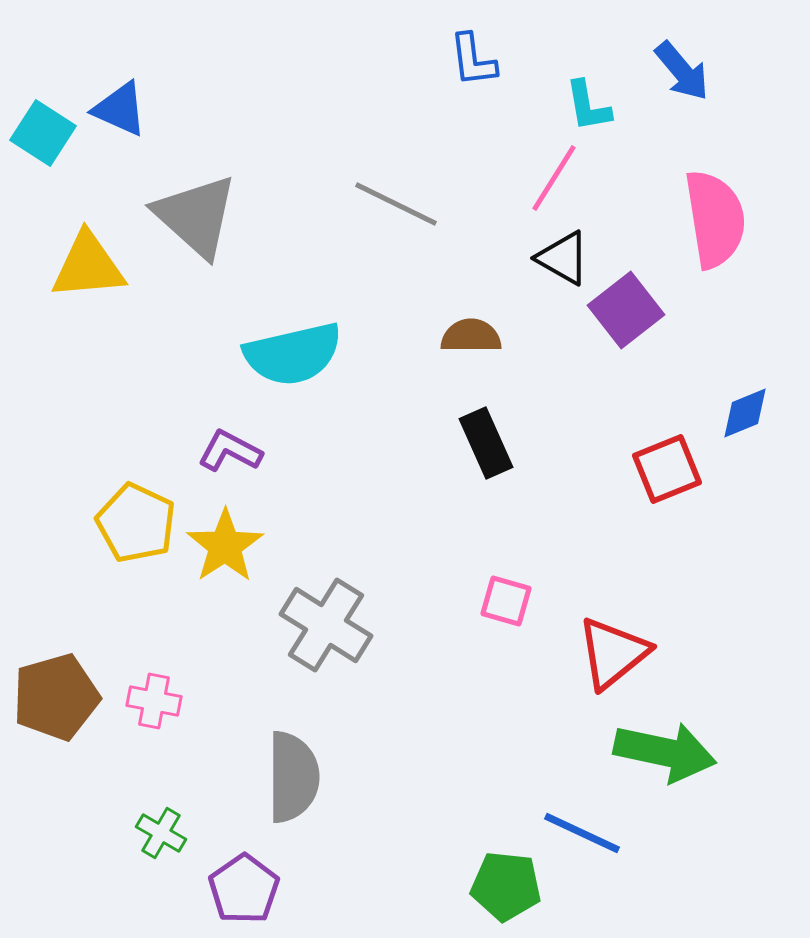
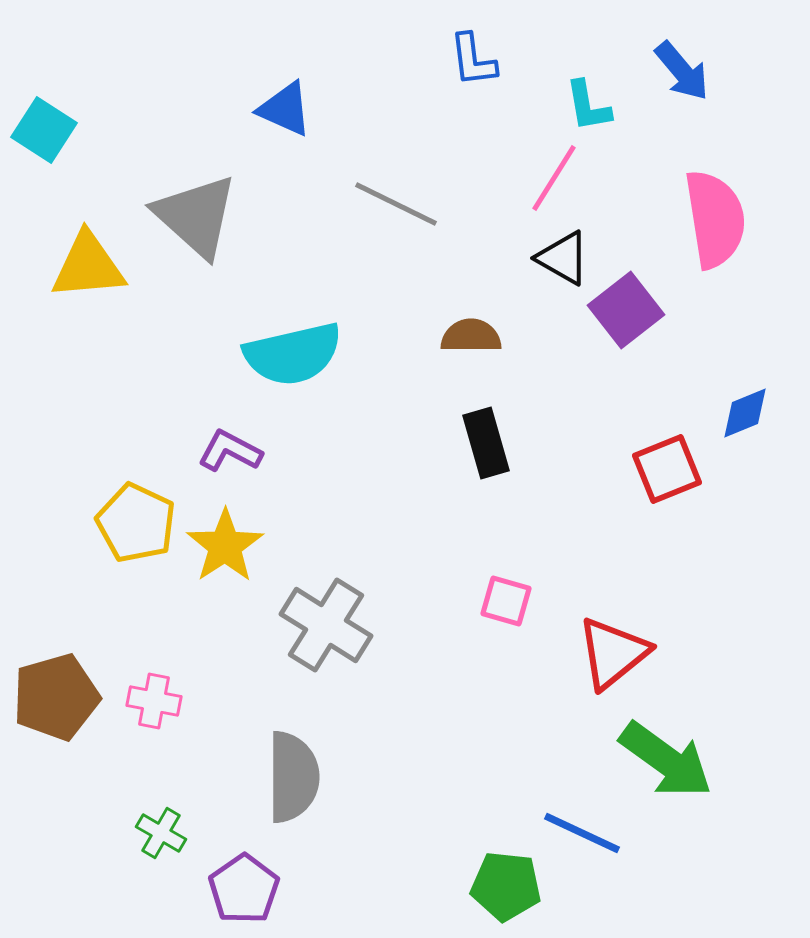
blue triangle: moved 165 px right
cyan square: moved 1 px right, 3 px up
black rectangle: rotated 8 degrees clockwise
green arrow: moved 1 px right, 8 px down; rotated 24 degrees clockwise
